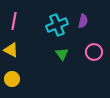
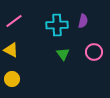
pink line: rotated 42 degrees clockwise
cyan cross: rotated 20 degrees clockwise
green triangle: moved 1 px right
